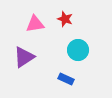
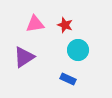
red star: moved 6 px down
blue rectangle: moved 2 px right
